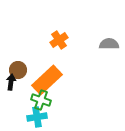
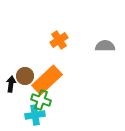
gray semicircle: moved 4 px left, 2 px down
brown circle: moved 7 px right, 6 px down
black arrow: moved 2 px down
cyan cross: moved 2 px left, 2 px up
